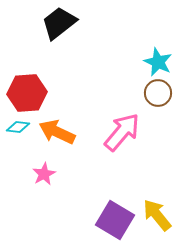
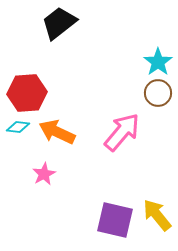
cyan star: rotated 12 degrees clockwise
purple square: rotated 18 degrees counterclockwise
